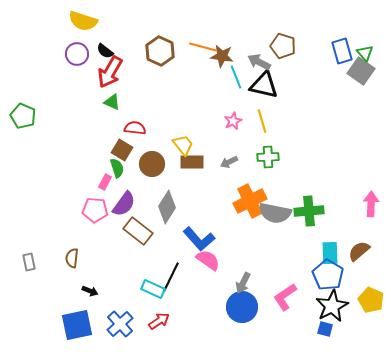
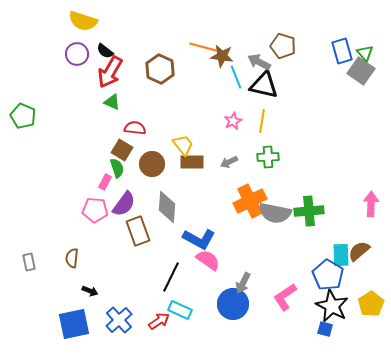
brown hexagon at (160, 51): moved 18 px down
yellow line at (262, 121): rotated 25 degrees clockwise
gray diamond at (167, 207): rotated 28 degrees counterclockwise
brown rectangle at (138, 231): rotated 32 degrees clockwise
blue L-shape at (199, 239): rotated 20 degrees counterclockwise
cyan rectangle at (330, 253): moved 11 px right, 2 px down
cyan rectangle at (153, 289): moved 27 px right, 21 px down
yellow pentagon at (371, 300): moved 4 px down; rotated 15 degrees clockwise
black star at (332, 306): rotated 16 degrees counterclockwise
blue circle at (242, 307): moved 9 px left, 3 px up
blue cross at (120, 324): moved 1 px left, 4 px up
blue square at (77, 325): moved 3 px left, 1 px up
